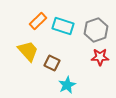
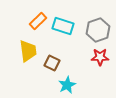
gray hexagon: moved 2 px right
yellow trapezoid: rotated 35 degrees clockwise
